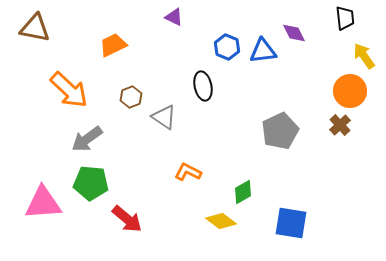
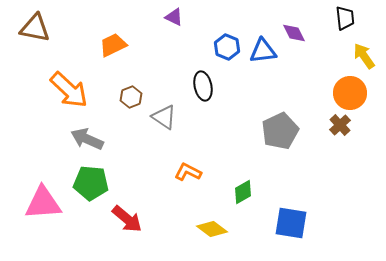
orange circle: moved 2 px down
gray arrow: rotated 60 degrees clockwise
yellow diamond: moved 9 px left, 8 px down
